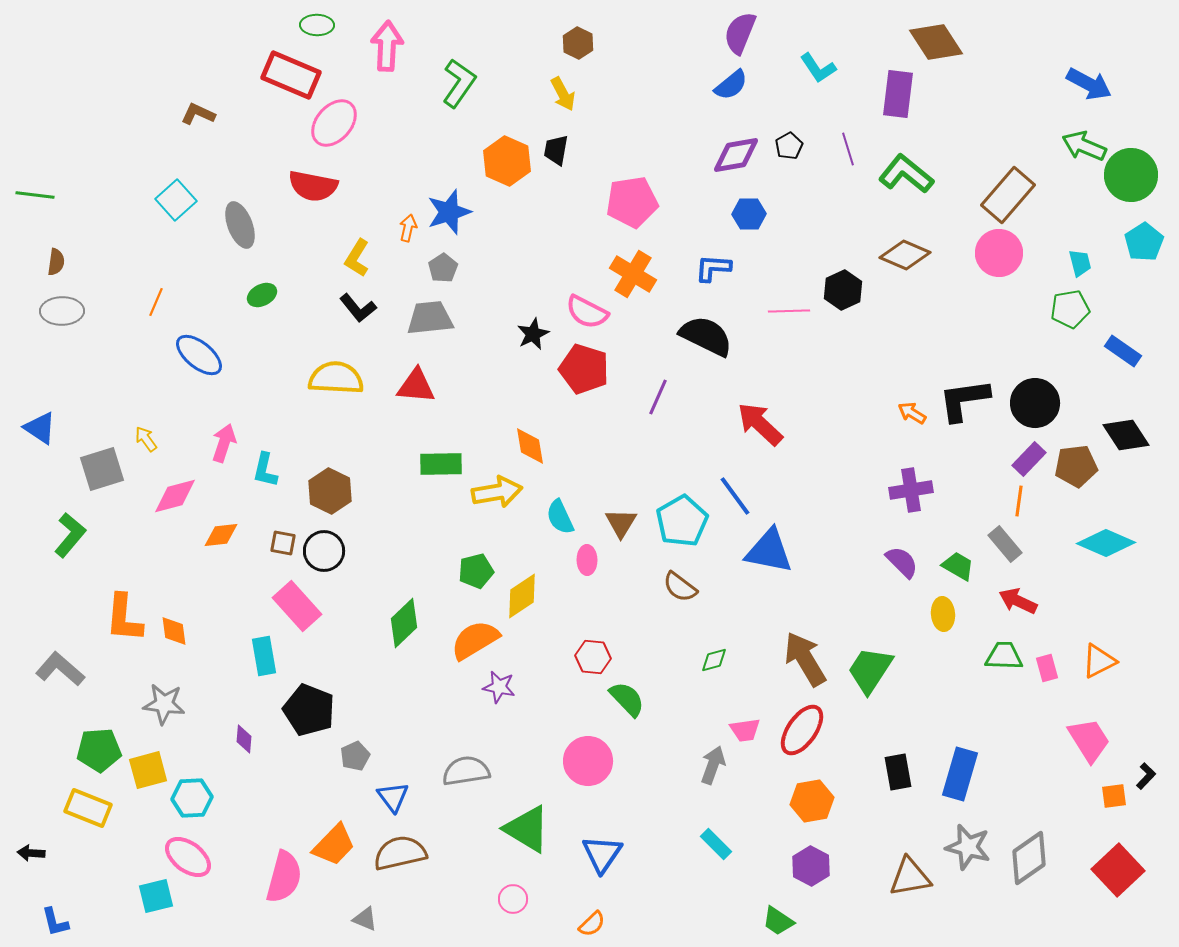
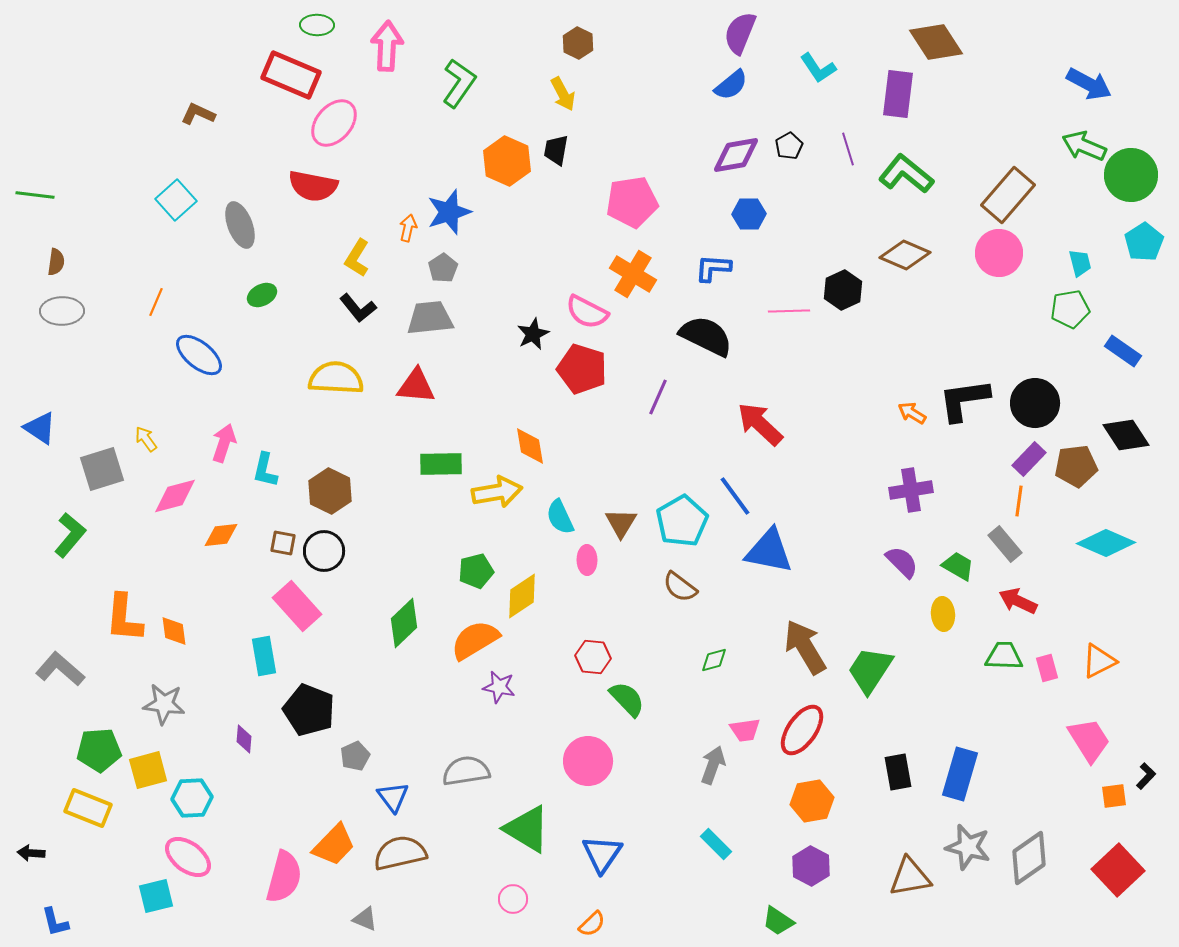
red pentagon at (584, 369): moved 2 px left
brown arrow at (805, 659): moved 12 px up
